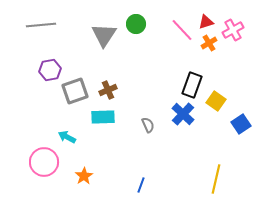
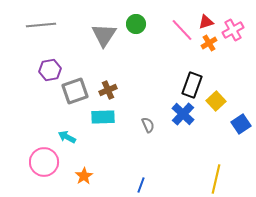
yellow square: rotated 12 degrees clockwise
